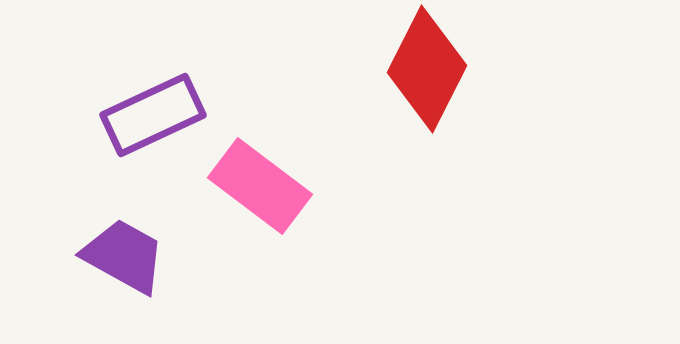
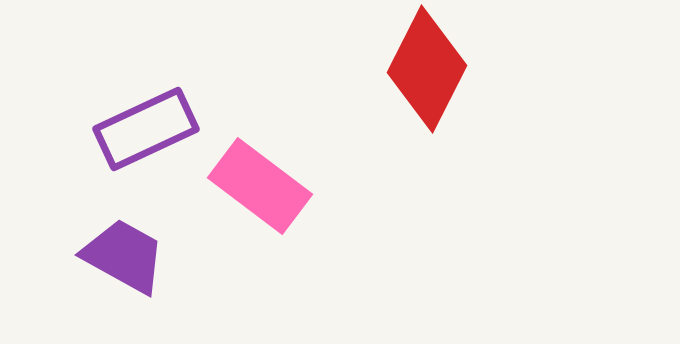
purple rectangle: moved 7 px left, 14 px down
